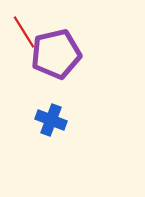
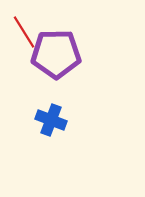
purple pentagon: rotated 12 degrees clockwise
